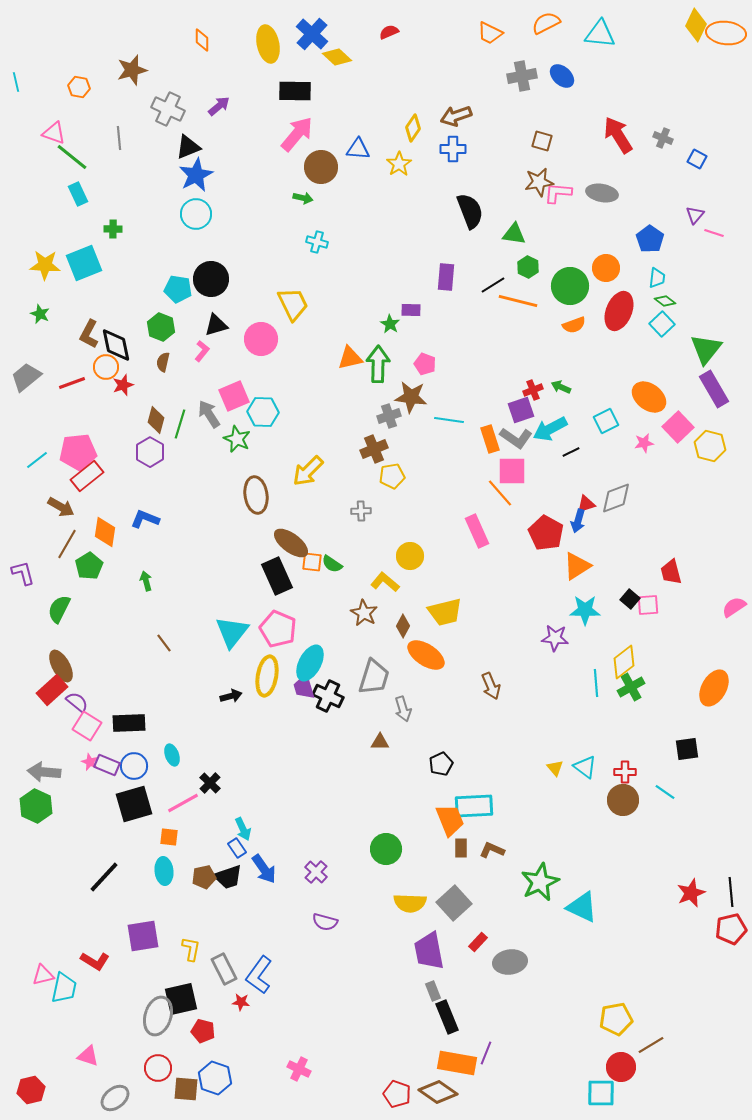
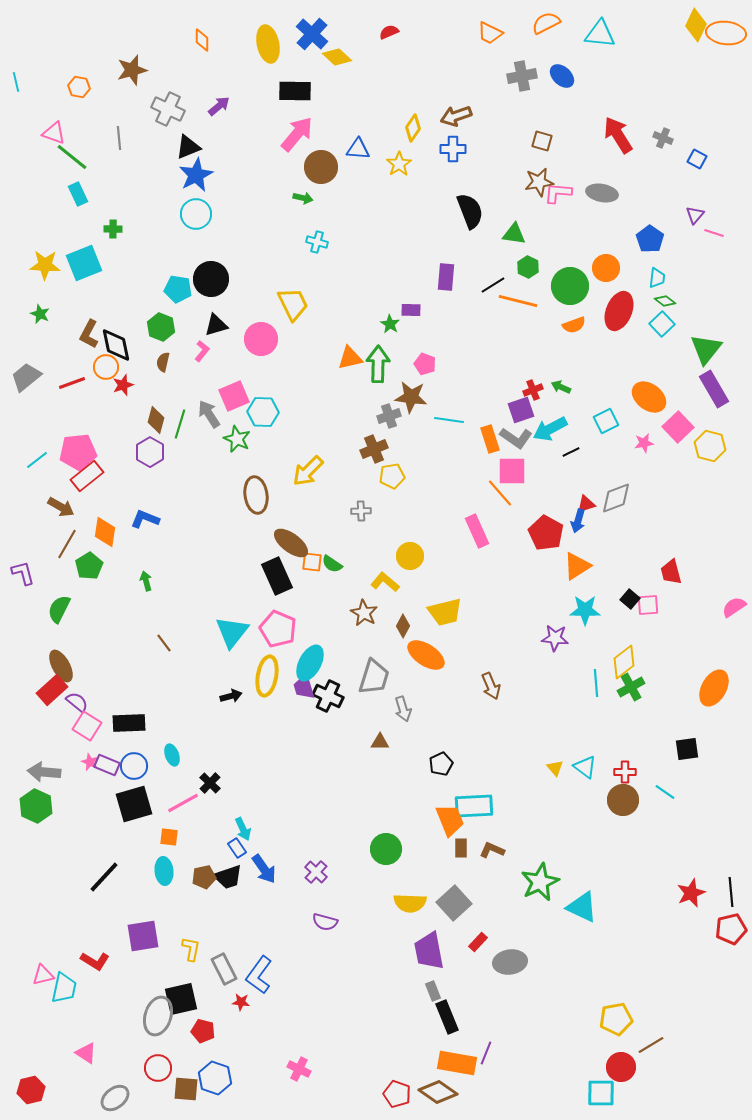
pink triangle at (88, 1056): moved 2 px left, 3 px up; rotated 15 degrees clockwise
